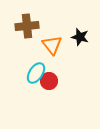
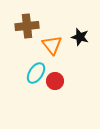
red circle: moved 6 px right
